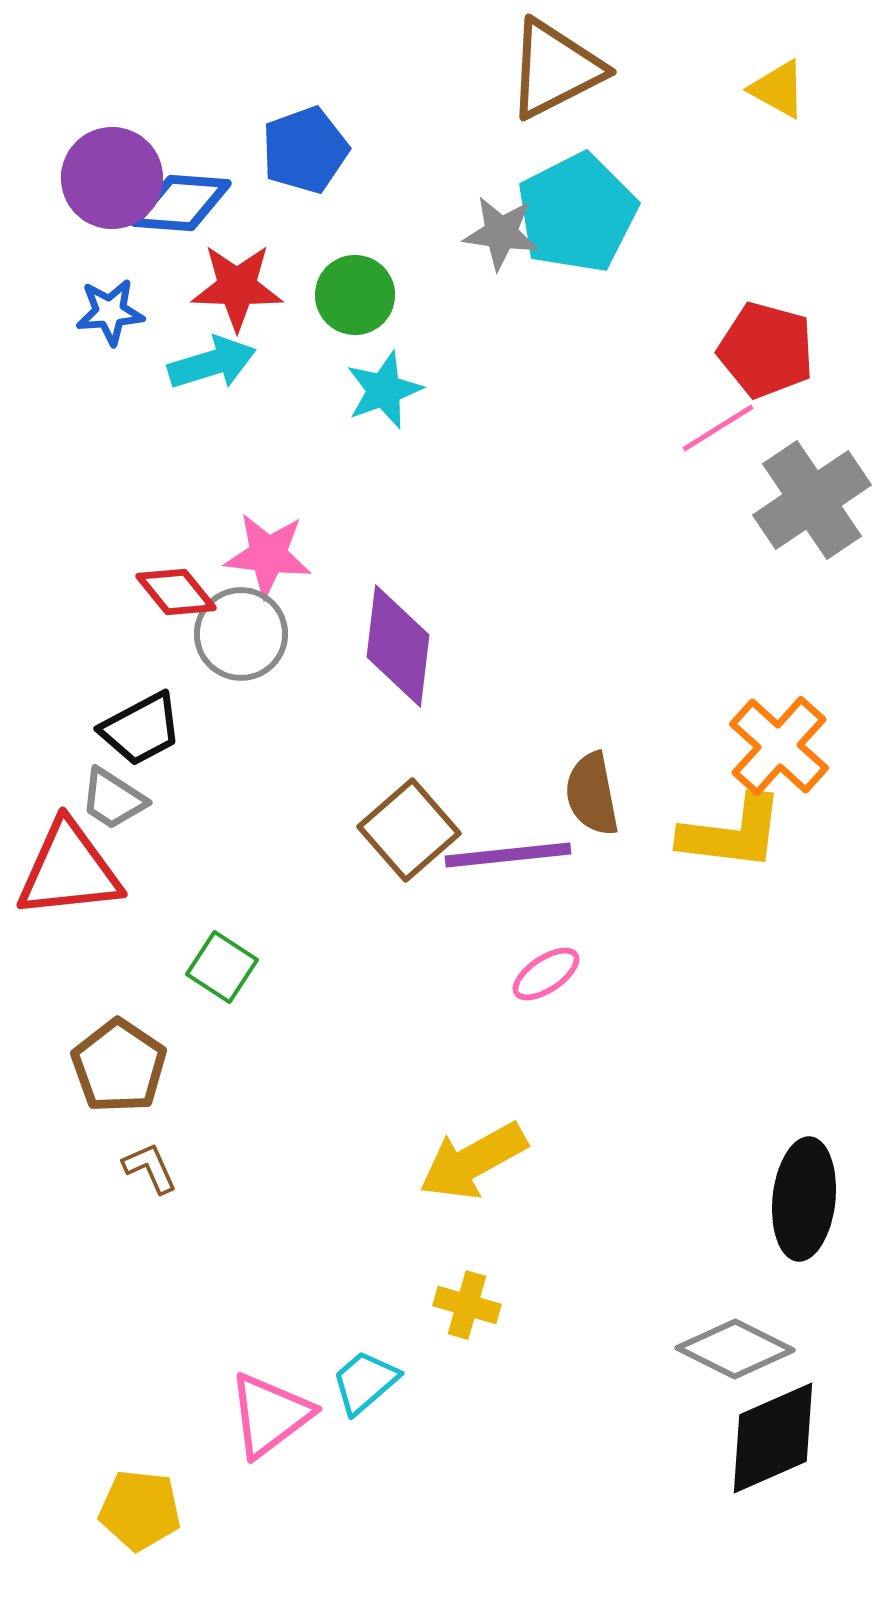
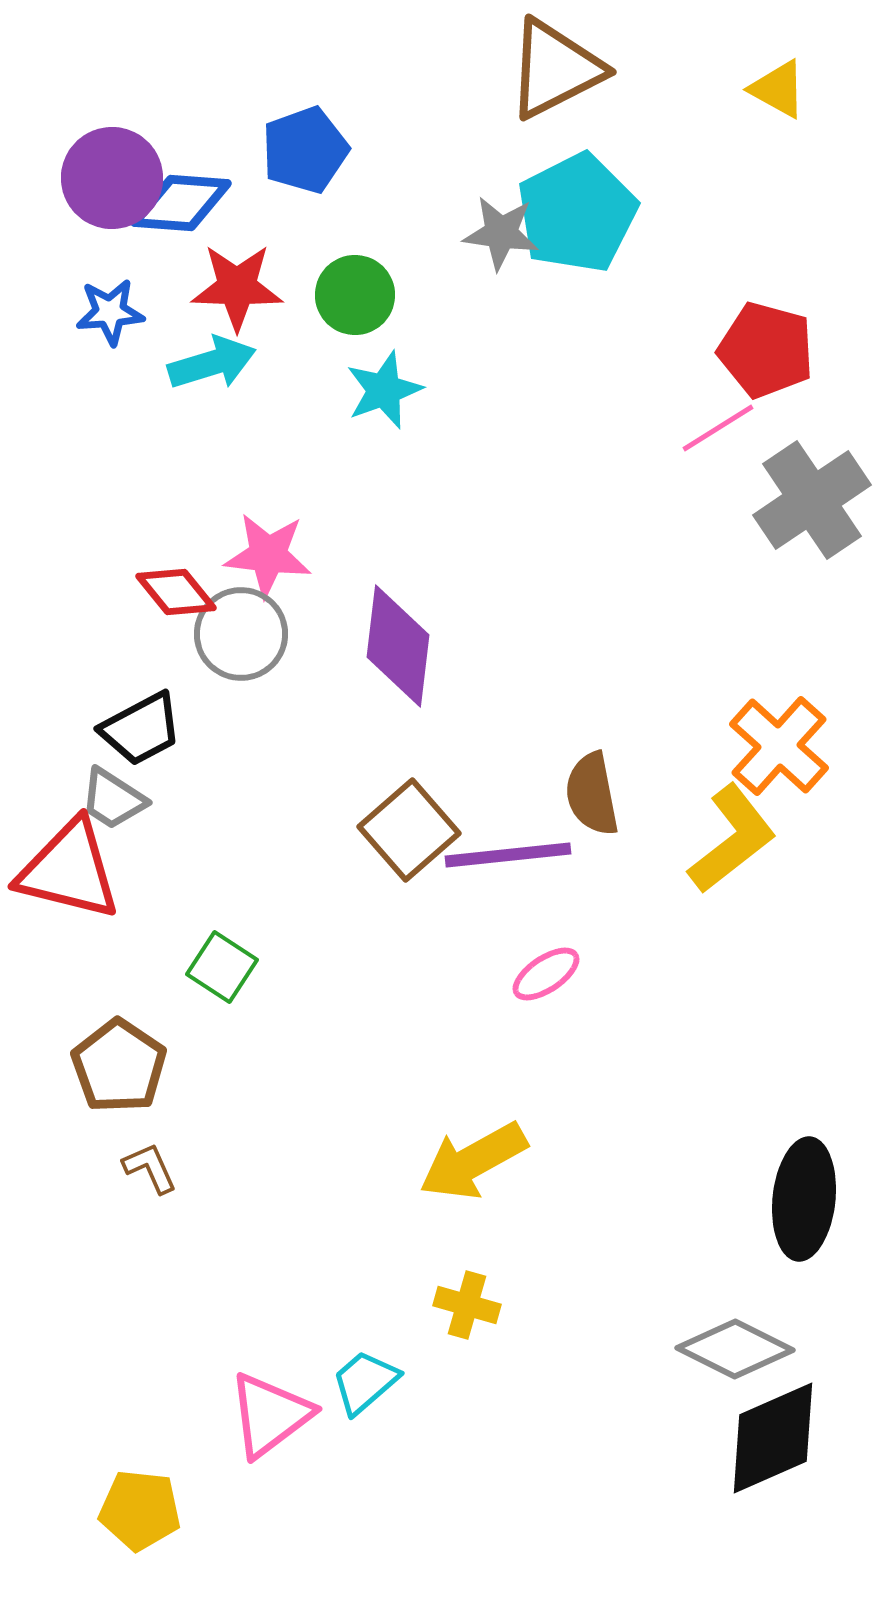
yellow L-shape: moved 6 px down; rotated 45 degrees counterclockwise
red triangle: rotated 20 degrees clockwise
